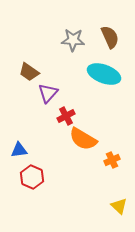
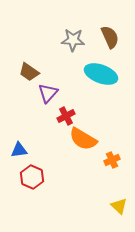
cyan ellipse: moved 3 px left
